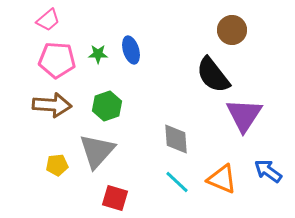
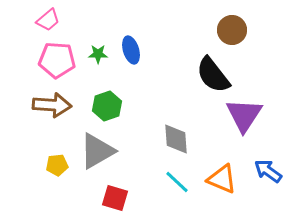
gray triangle: rotated 18 degrees clockwise
